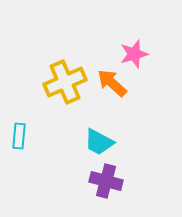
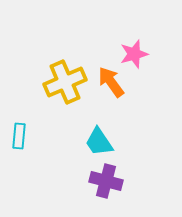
orange arrow: moved 1 px left, 1 px up; rotated 12 degrees clockwise
cyan trapezoid: rotated 28 degrees clockwise
